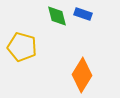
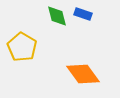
yellow pentagon: rotated 16 degrees clockwise
orange diamond: moved 1 px right, 1 px up; rotated 68 degrees counterclockwise
